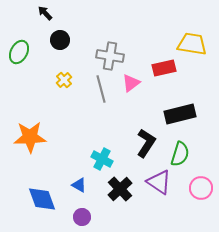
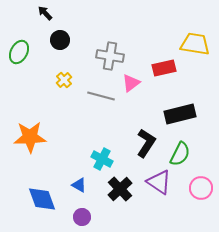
yellow trapezoid: moved 3 px right
gray line: moved 7 px down; rotated 60 degrees counterclockwise
green semicircle: rotated 10 degrees clockwise
